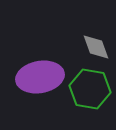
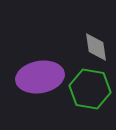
gray diamond: rotated 12 degrees clockwise
